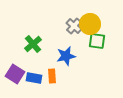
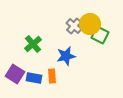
green square: moved 3 px right, 6 px up; rotated 18 degrees clockwise
